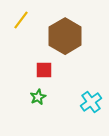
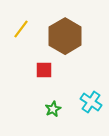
yellow line: moved 9 px down
green star: moved 15 px right, 12 px down
cyan cross: rotated 20 degrees counterclockwise
